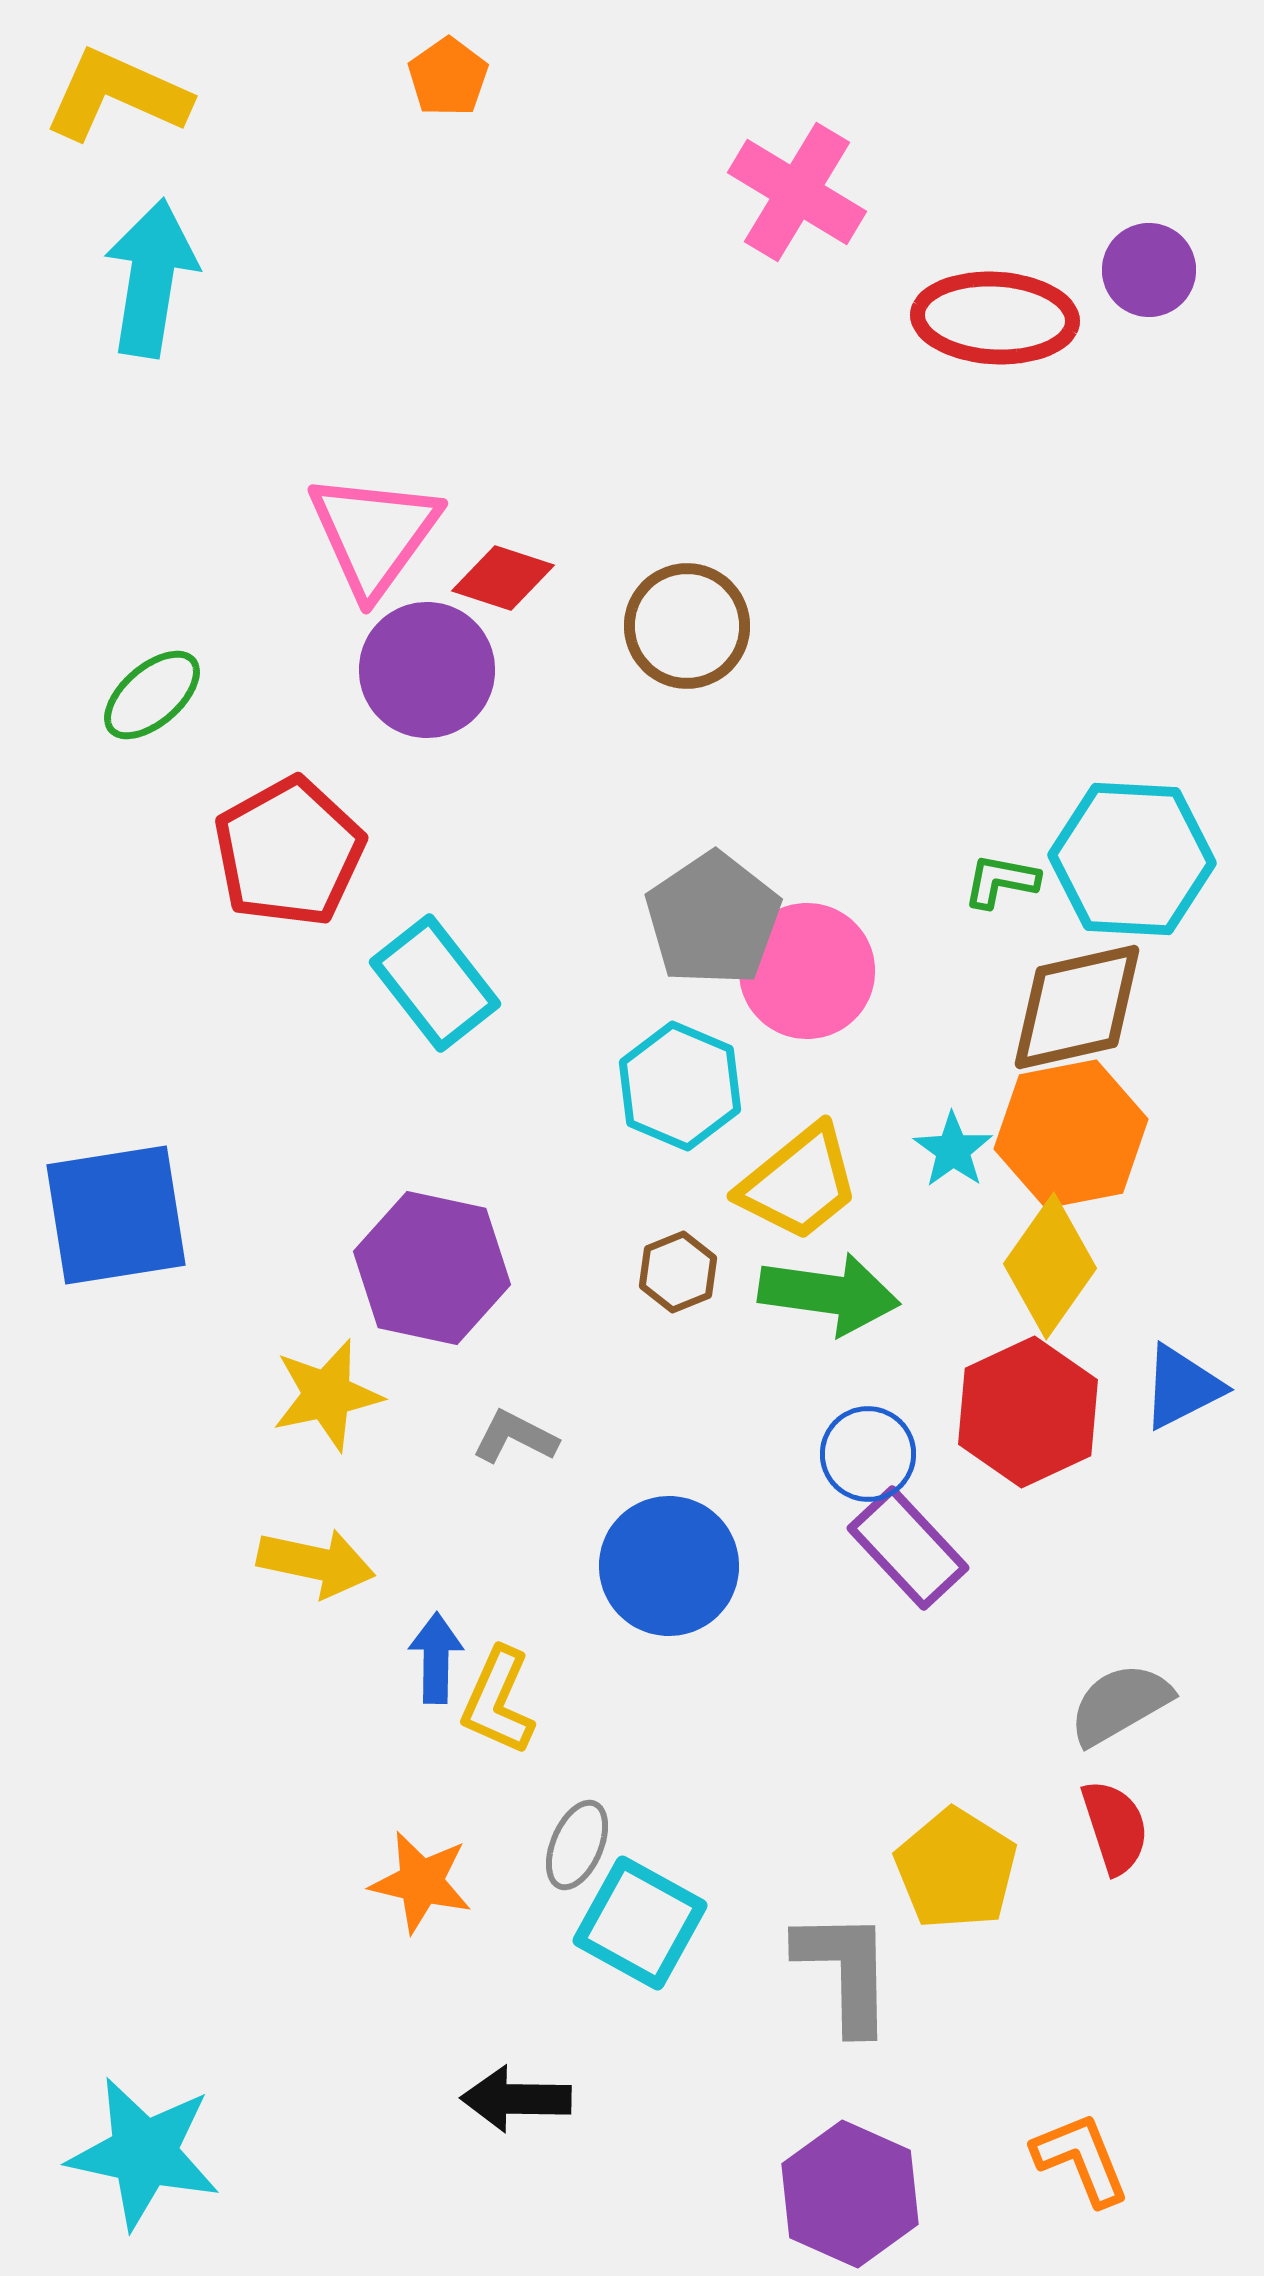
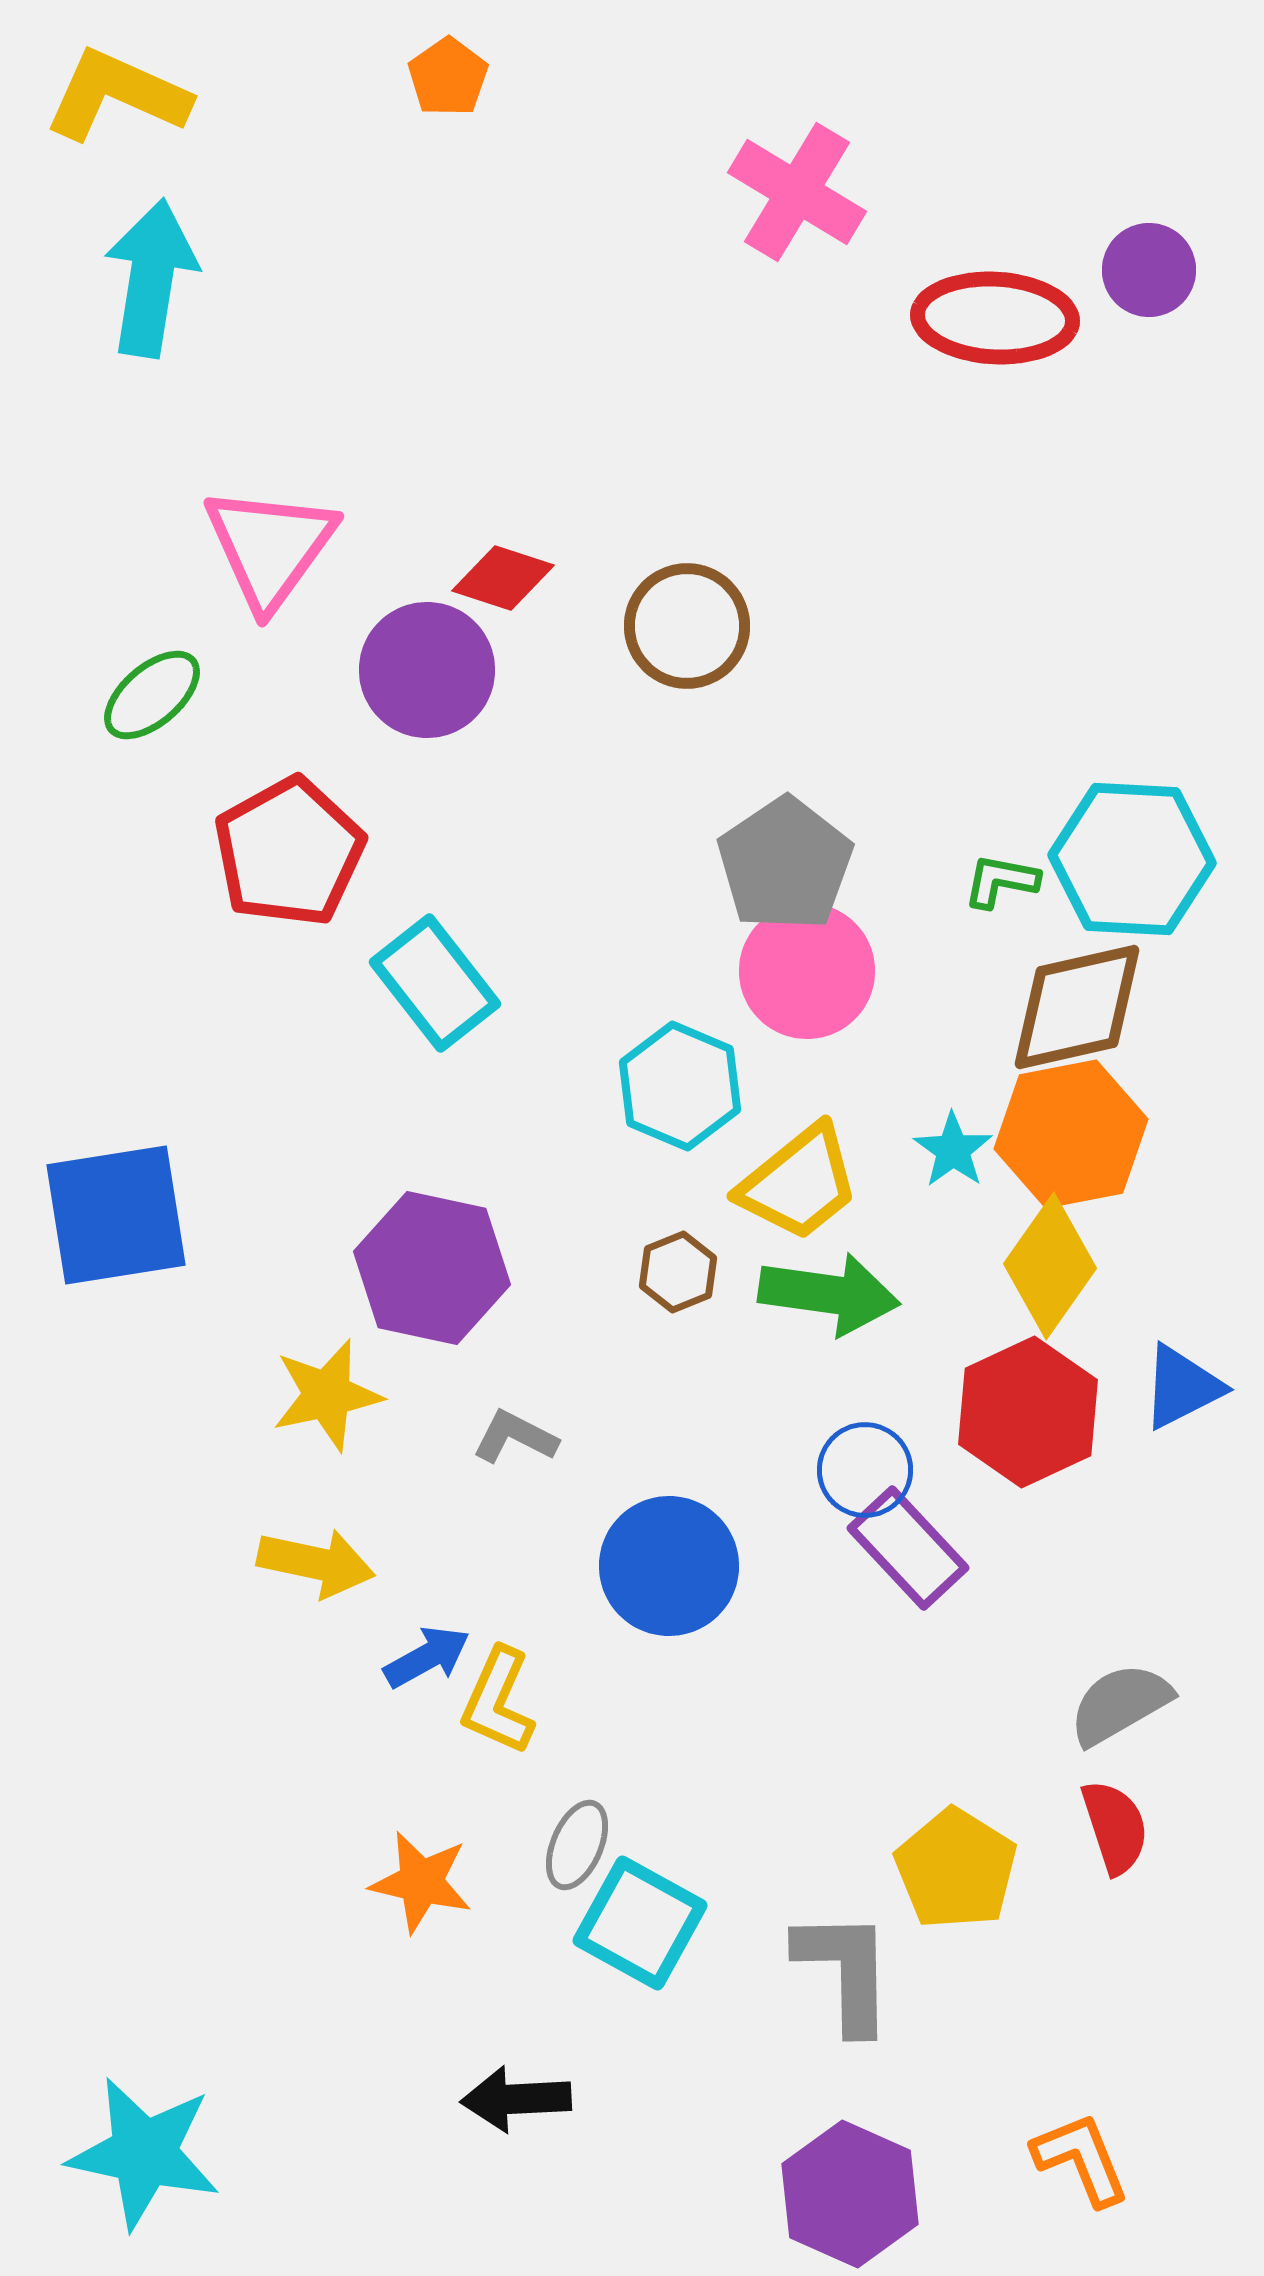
pink triangle at (374, 534): moved 104 px left, 13 px down
gray pentagon at (713, 919): moved 72 px right, 55 px up
blue circle at (868, 1454): moved 3 px left, 16 px down
blue arrow at (436, 1658): moved 9 px left, 1 px up; rotated 60 degrees clockwise
black arrow at (516, 2099): rotated 4 degrees counterclockwise
